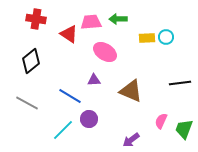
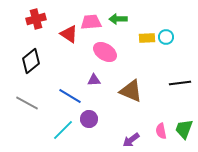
red cross: rotated 24 degrees counterclockwise
pink semicircle: moved 10 px down; rotated 35 degrees counterclockwise
